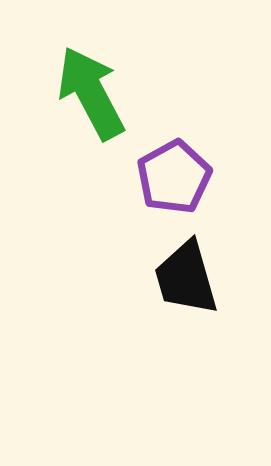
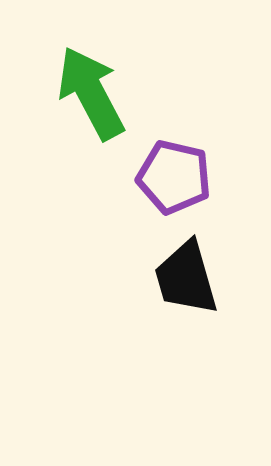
purple pentagon: rotated 30 degrees counterclockwise
